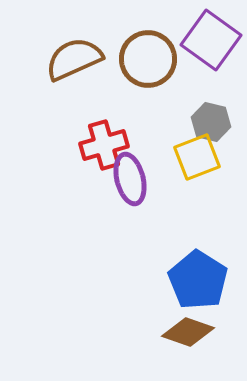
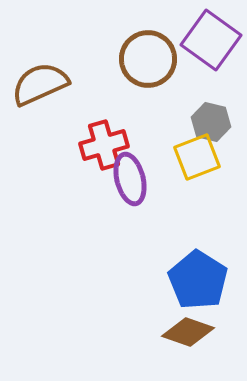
brown semicircle: moved 34 px left, 25 px down
